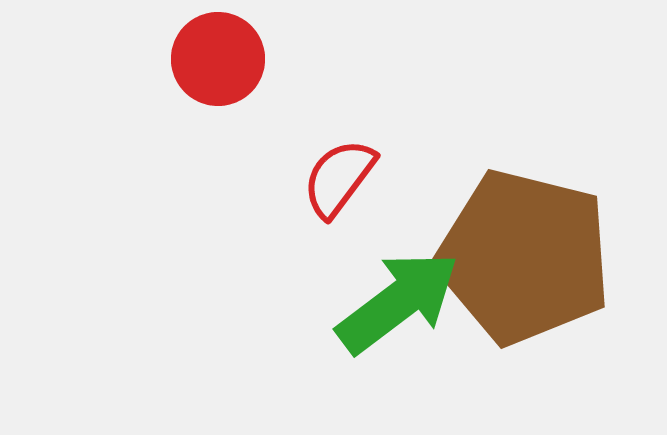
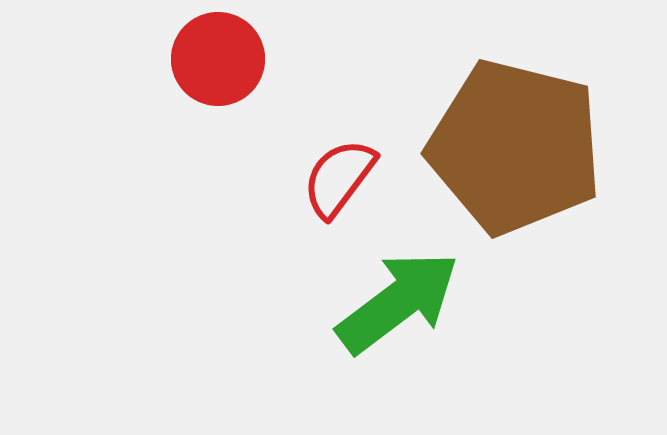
brown pentagon: moved 9 px left, 110 px up
